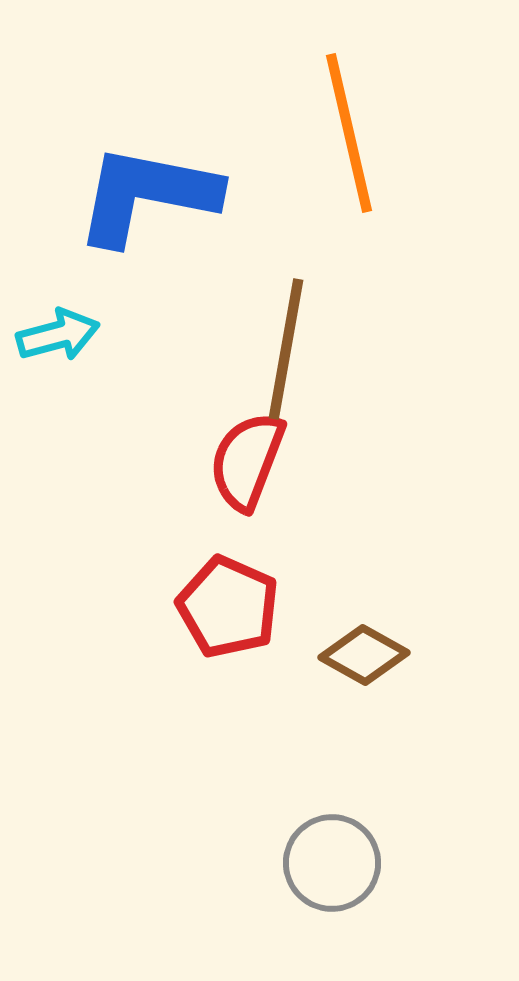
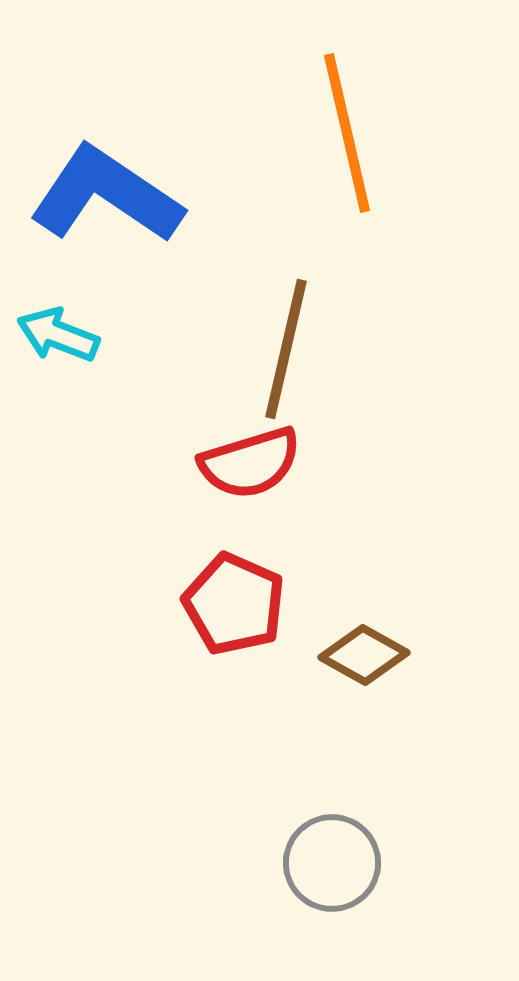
orange line: moved 2 px left
blue L-shape: moved 41 px left; rotated 23 degrees clockwise
cyan arrow: rotated 144 degrees counterclockwise
brown line: rotated 3 degrees clockwise
red semicircle: moved 3 px right, 2 px down; rotated 128 degrees counterclockwise
red pentagon: moved 6 px right, 3 px up
